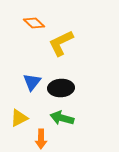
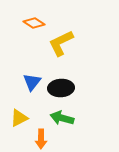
orange diamond: rotated 10 degrees counterclockwise
